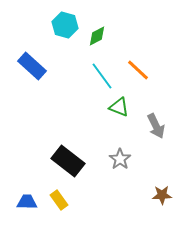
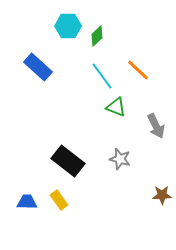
cyan hexagon: moved 3 px right, 1 px down; rotated 15 degrees counterclockwise
green diamond: rotated 15 degrees counterclockwise
blue rectangle: moved 6 px right, 1 px down
green triangle: moved 3 px left
gray star: rotated 20 degrees counterclockwise
